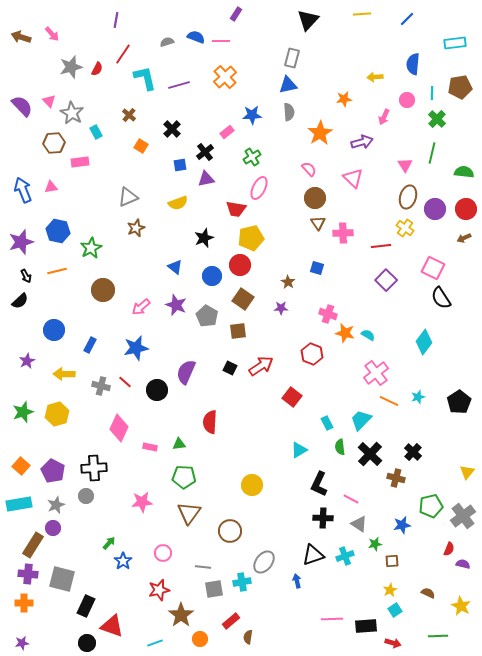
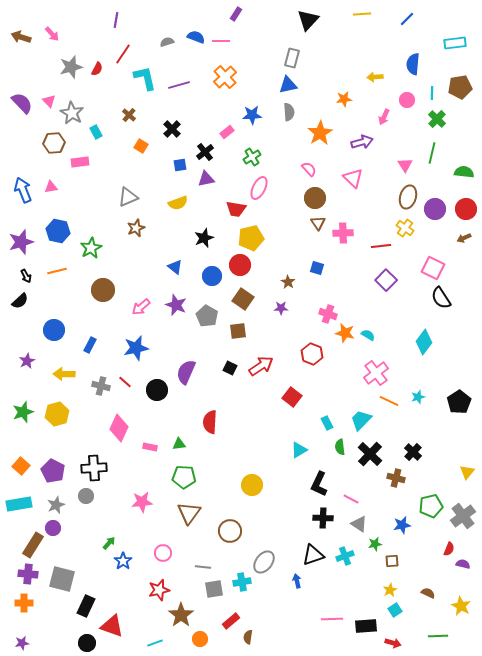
purple semicircle at (22, 106): moved 3 px up
